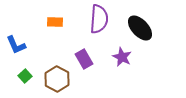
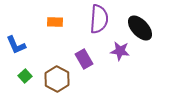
purple star: moved 2 px left, 6 px up; rotated 18 degrees counterclockwise
